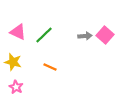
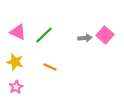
gray arrow: moved 2 px down
yellow star: moved 2 px right
pink star: rotated 16 degrees clockwise
